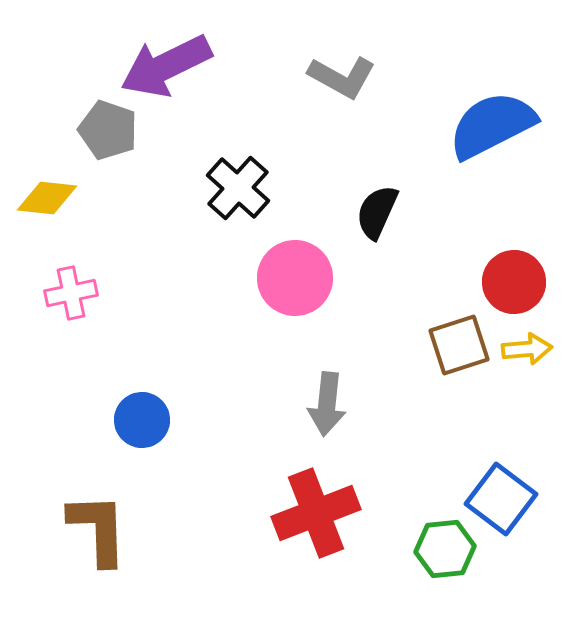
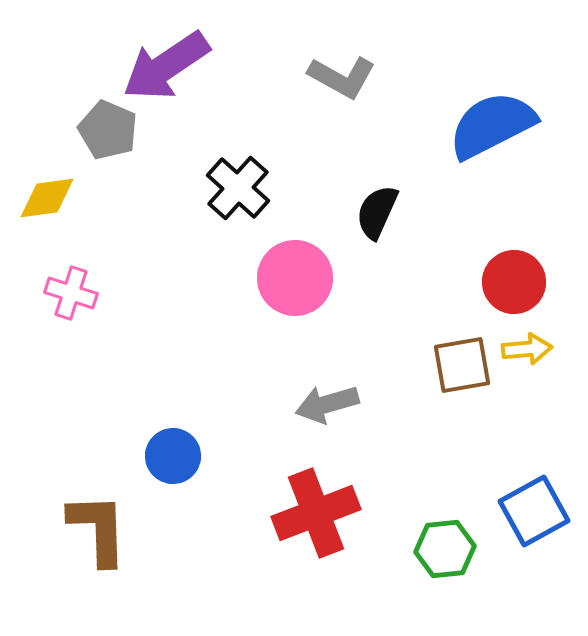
purple arrow: rotated 8 degrees counterclockwise
gray pentagon: rotated 4 degrees clockwise
yellow diamond: rotated 14 degrees counterclockwise
pink cross: rotated 30 degrees clockwise
brown square: moved 3 px right, 20 px down; rotated 8 degrees clockwise
gray arrow: rotated 68 degrees clockwise
blue circle: moved 31 px right, 36 px down
blue square: moved 33 px right, 12 px down; rotated 24 degrees clockwise
